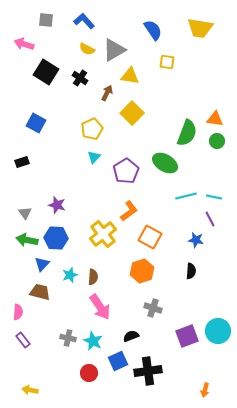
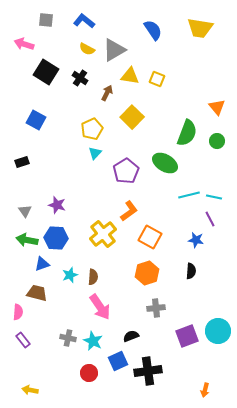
blue L-shape at (84, 21): rotated 10 degrees counterclockwise
yellow square at (167, 62): moved 10 px left, 17 px down; rotated 14 degrees clockwise
yellow square at (132, 113): moved 4 px down
orange triangle at (215, 119): moved 2 px right, 12 px up; rotated 42 degrees clockwise
blue square at (36, 123): moved 3 px up
cyan triangle at (94, 157): moved 1 px right, 4 px up
cyan line at (186, 196): moved 3 px right, 1 px up
gray triangle at (25, 213): moved 2 px up
blue triangle at (42, 264): rotated 28 degrees clockwise
orange hexagon at (142, 271): moved 5 px right, 2 px down
brown trapezoid at (40, 292): moved 3 px left, 1 px down
gray cross at (153, 308): moved 3 px right; rotated 24 degrees counterclockwise
